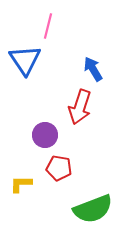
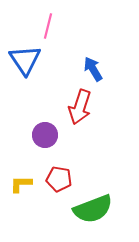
red pentagon: moved 11 px down
